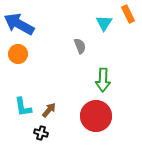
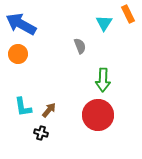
blue arrow: moved 2 px right
red circle: moved 2 px right, 1 px up
